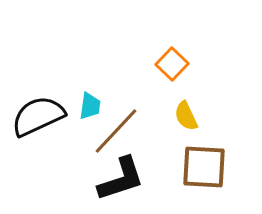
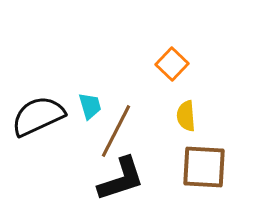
cyan trapezoid: rotated 24 degrees counterclockwise
yellow semicircle: rotated 20 degrees clockwise
brown line: rotated 16 degrees counterclockwise
